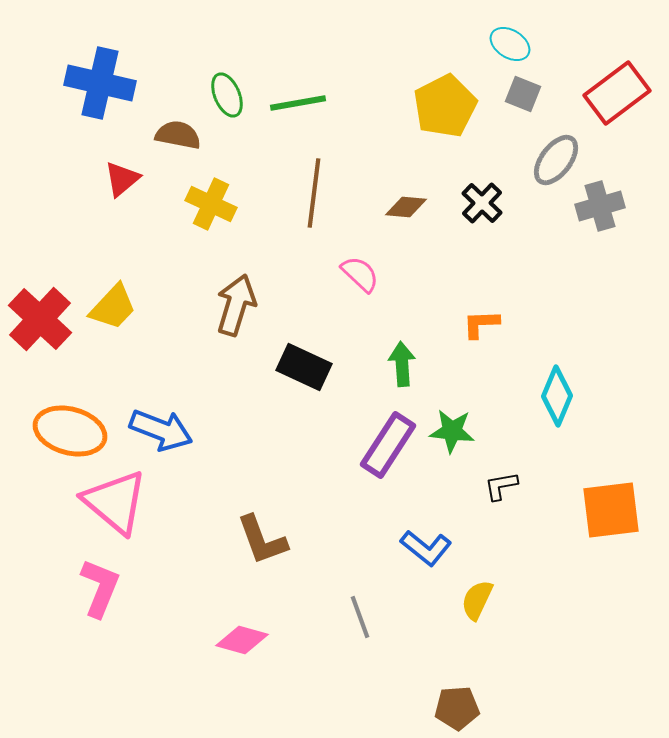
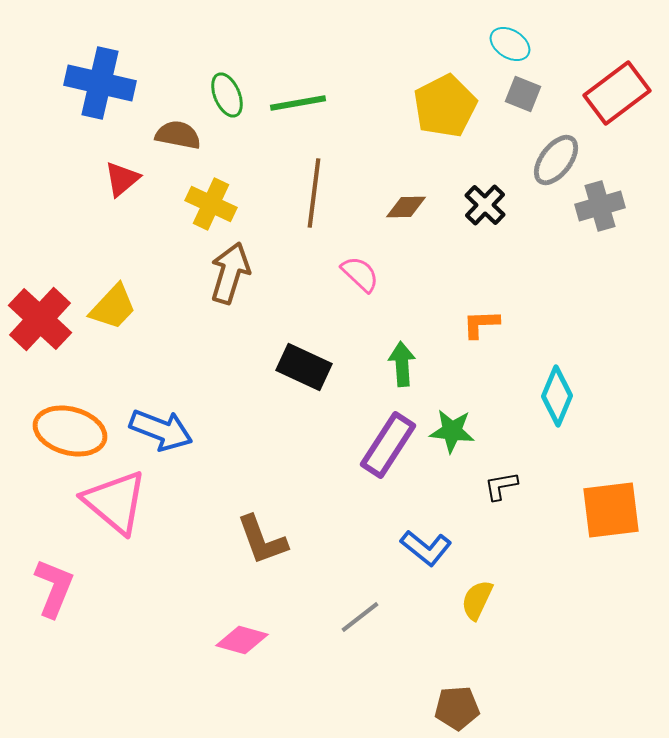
black cross: moved 3 px right, 2 px down
brown diamond: rotated 6 degrees counterclockwise
brown arrow: moved 6 px left, 32 px up
pink L-shape: moved 46 px left
gray line: rotated 72 degrees clockwise
